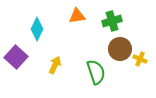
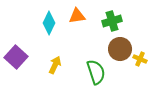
cyan diamond: moved 12 px right, 6 px up
